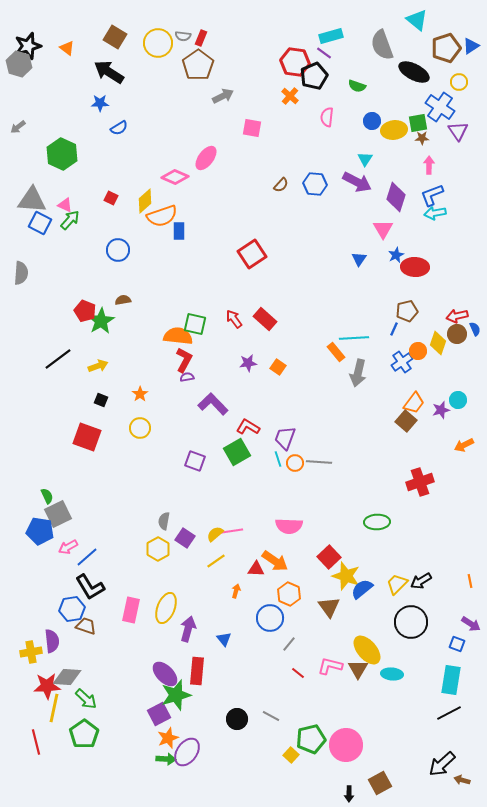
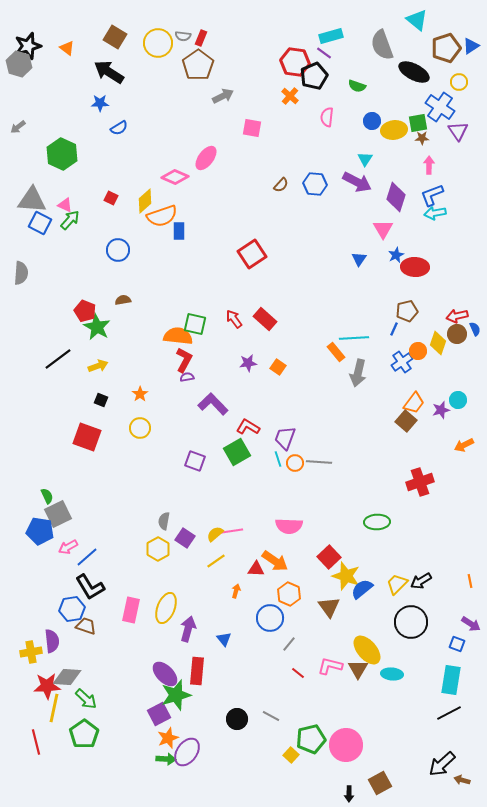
green star at (101, 321): moved 4 px left, 6 px down; rotated 12 degrees counterclockwise
